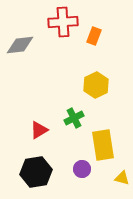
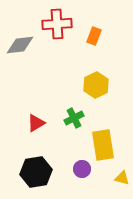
red cross: moved 6 px left, 2 px down
red triangle: moved 3 px left, 7 px up
